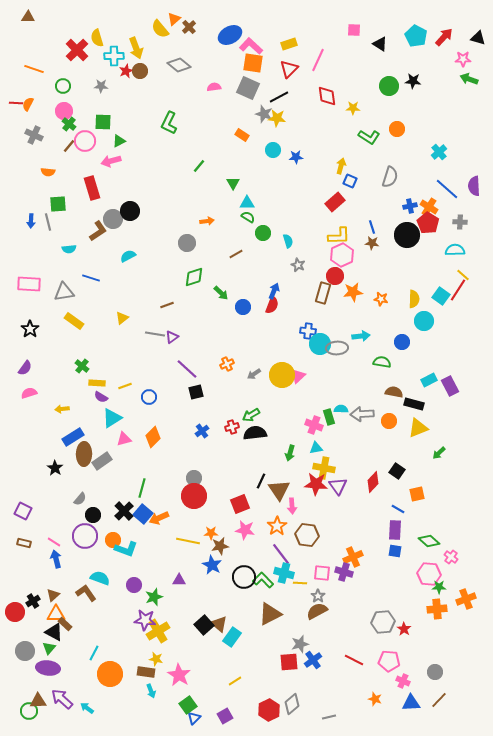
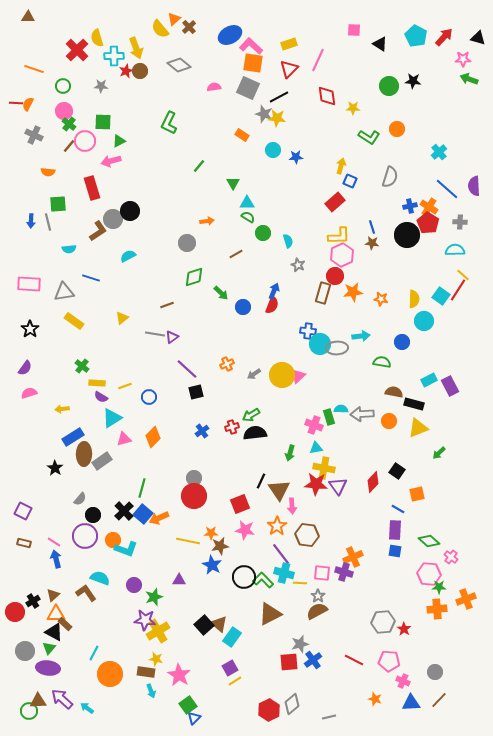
purple square at (225, 716): moved 5 px right, 48 px up
